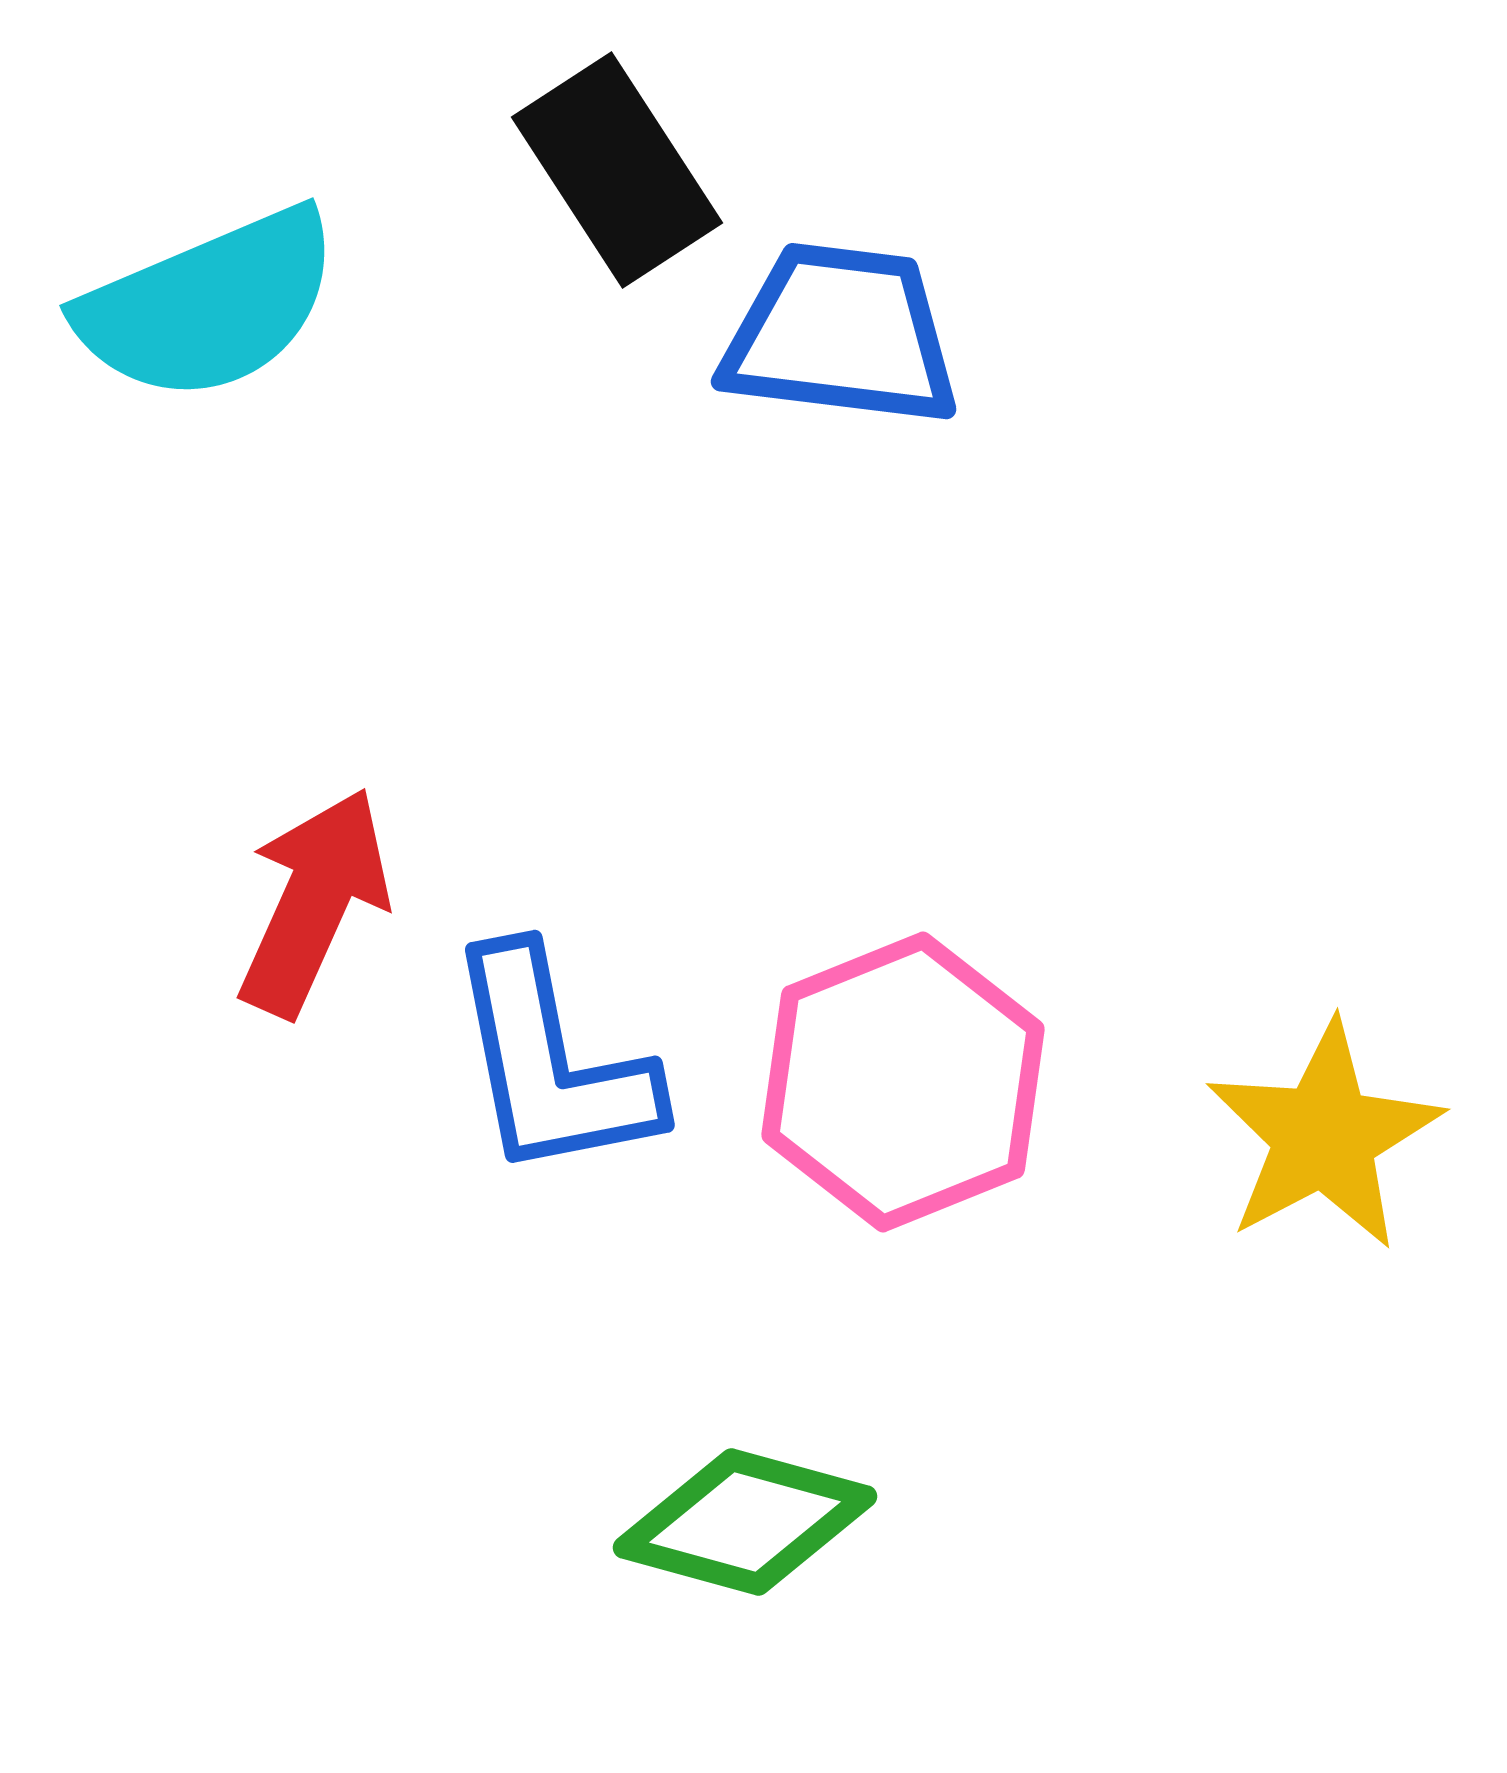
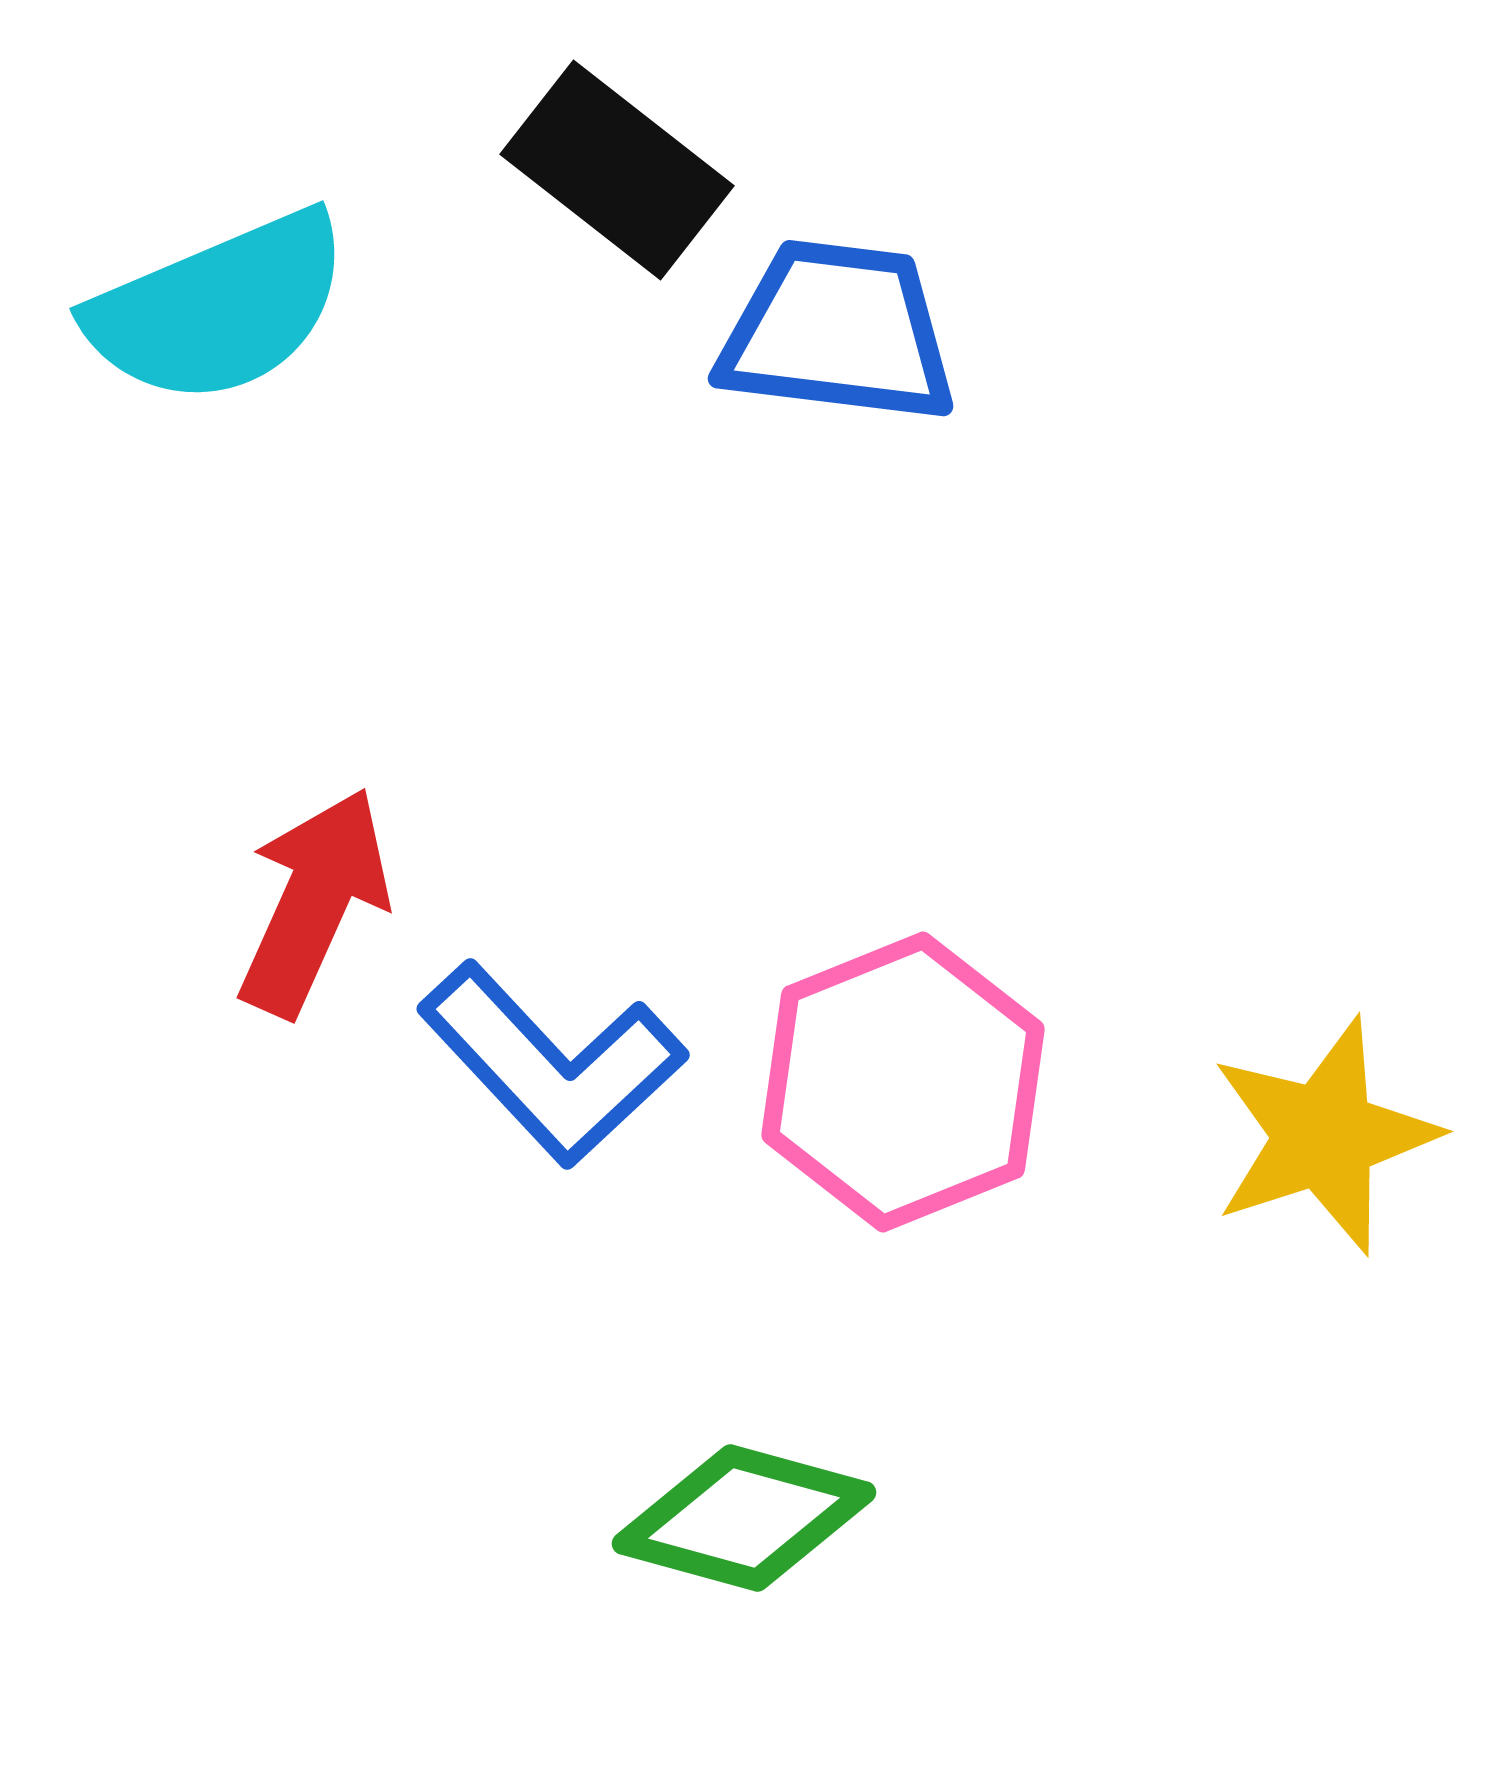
black rectangle: rotated 19 degrees counterclockwise
cyan semicircle: moved 10 px right, 3 px down
blue trapezoid: moved 3 px left, 3 px up
blue L-shape: rotated 32 degrees counterclockwise
yellow star: rotated 10 degrees clockwise
green diamond: moved 1 px left, 4 px up
